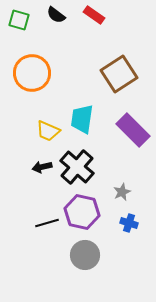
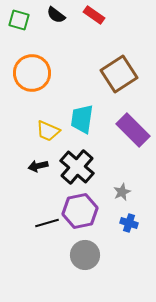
black arrow: moved 4 px left, 1 px up
purple hexagon: moved 2 px left, 1 px up; rotated 24 degrees counterclockwise
